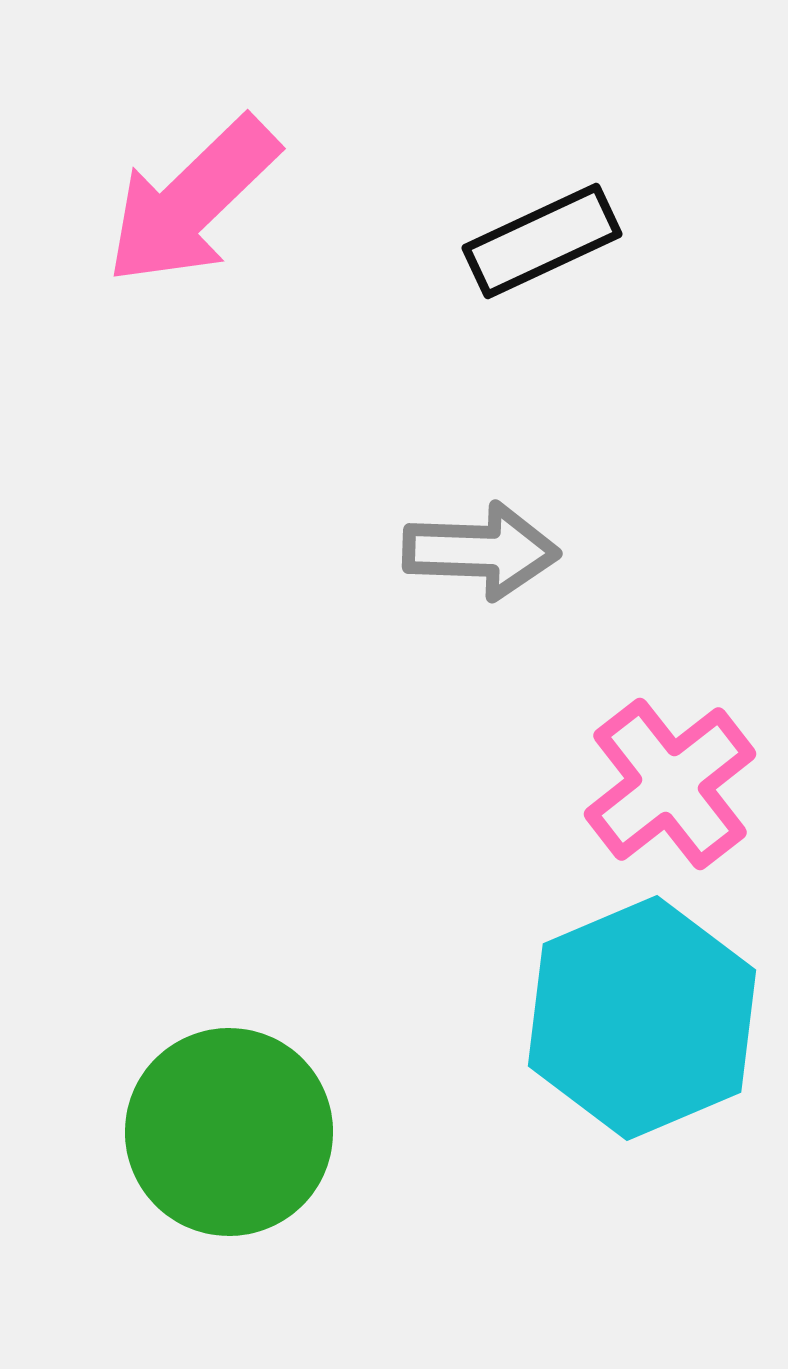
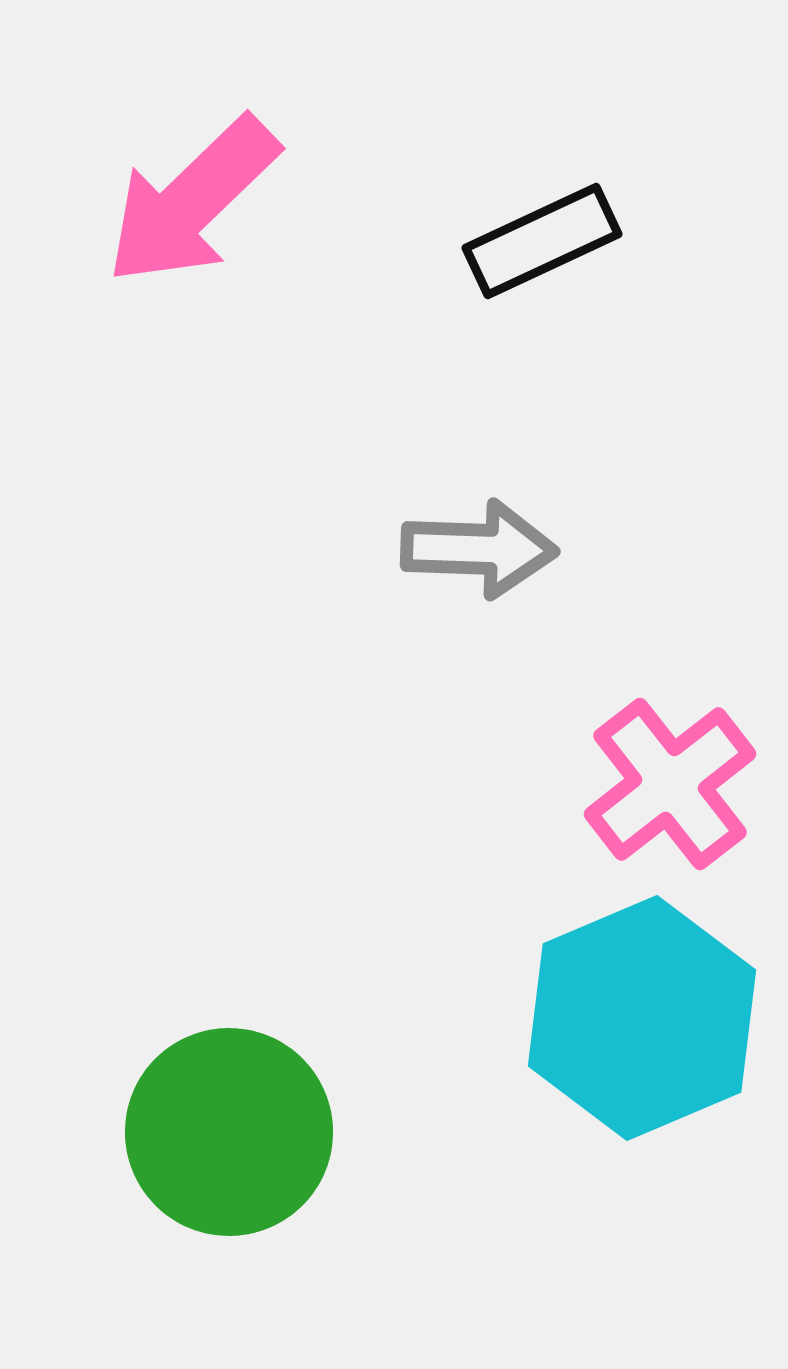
gray arrow: moved 2 px left, 2 px up
